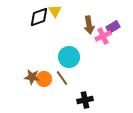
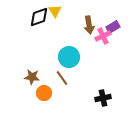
orange circle: moved 14 px down
black cross: moved 18 px right, 2 px up
